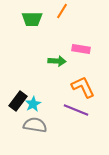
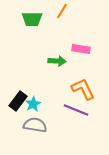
orange L-shape: moved 2 px down
